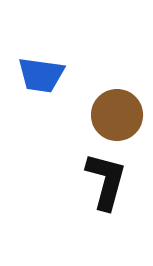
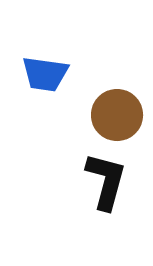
blue trapezoid: moved 4 px right, 1 px up
